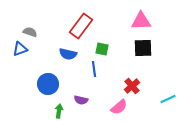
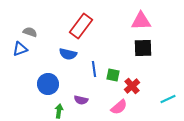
green square: moved 11 px right, 26 px down
